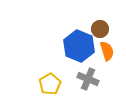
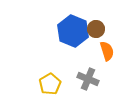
brown circle: moved 4 px left
blue hexagon: moved 6 px left, 15 px up
